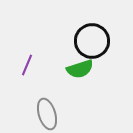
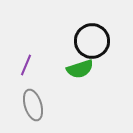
purple line: moved 1 px left
gray ellipse: moved 14 px left, 9 px up
